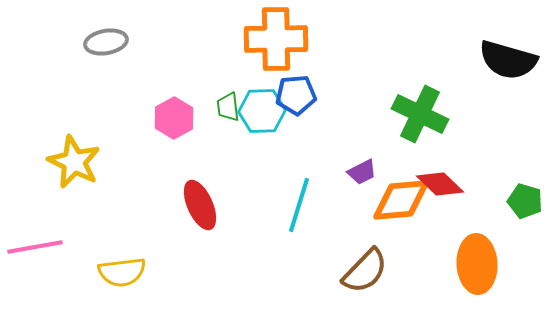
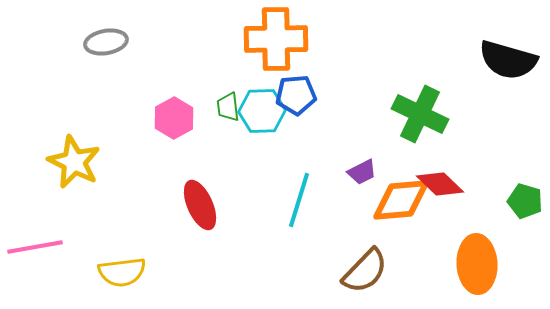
cyan line: moved 5 px up
